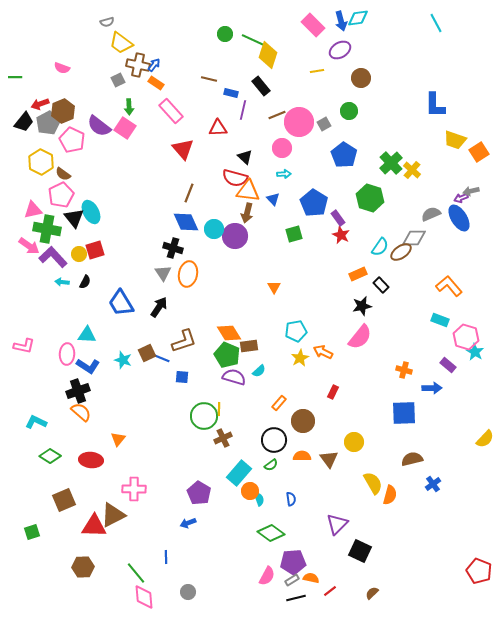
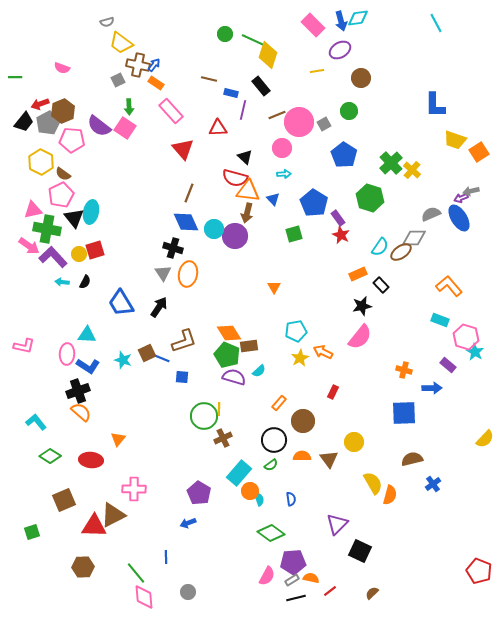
pink pentagon at (72, 140): rotated 20 degrees counterclockwise
cyan ellipse at (91, 212): rotated 40 degrees clockwise
cyan L-shape at (36, 422): rotated 25 degrees clockwise
